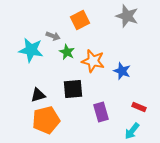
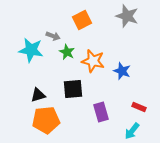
orange square: moved 2 px right
orange pentagon: rotated 8 degrees clockwise
